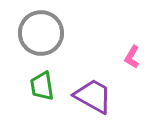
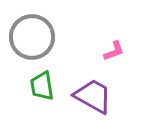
gray circle: moved 9 px left, 4 px down
pink L-shape: moved 18 px left, 6 px up; rotated 140 degrees counterclockwise
